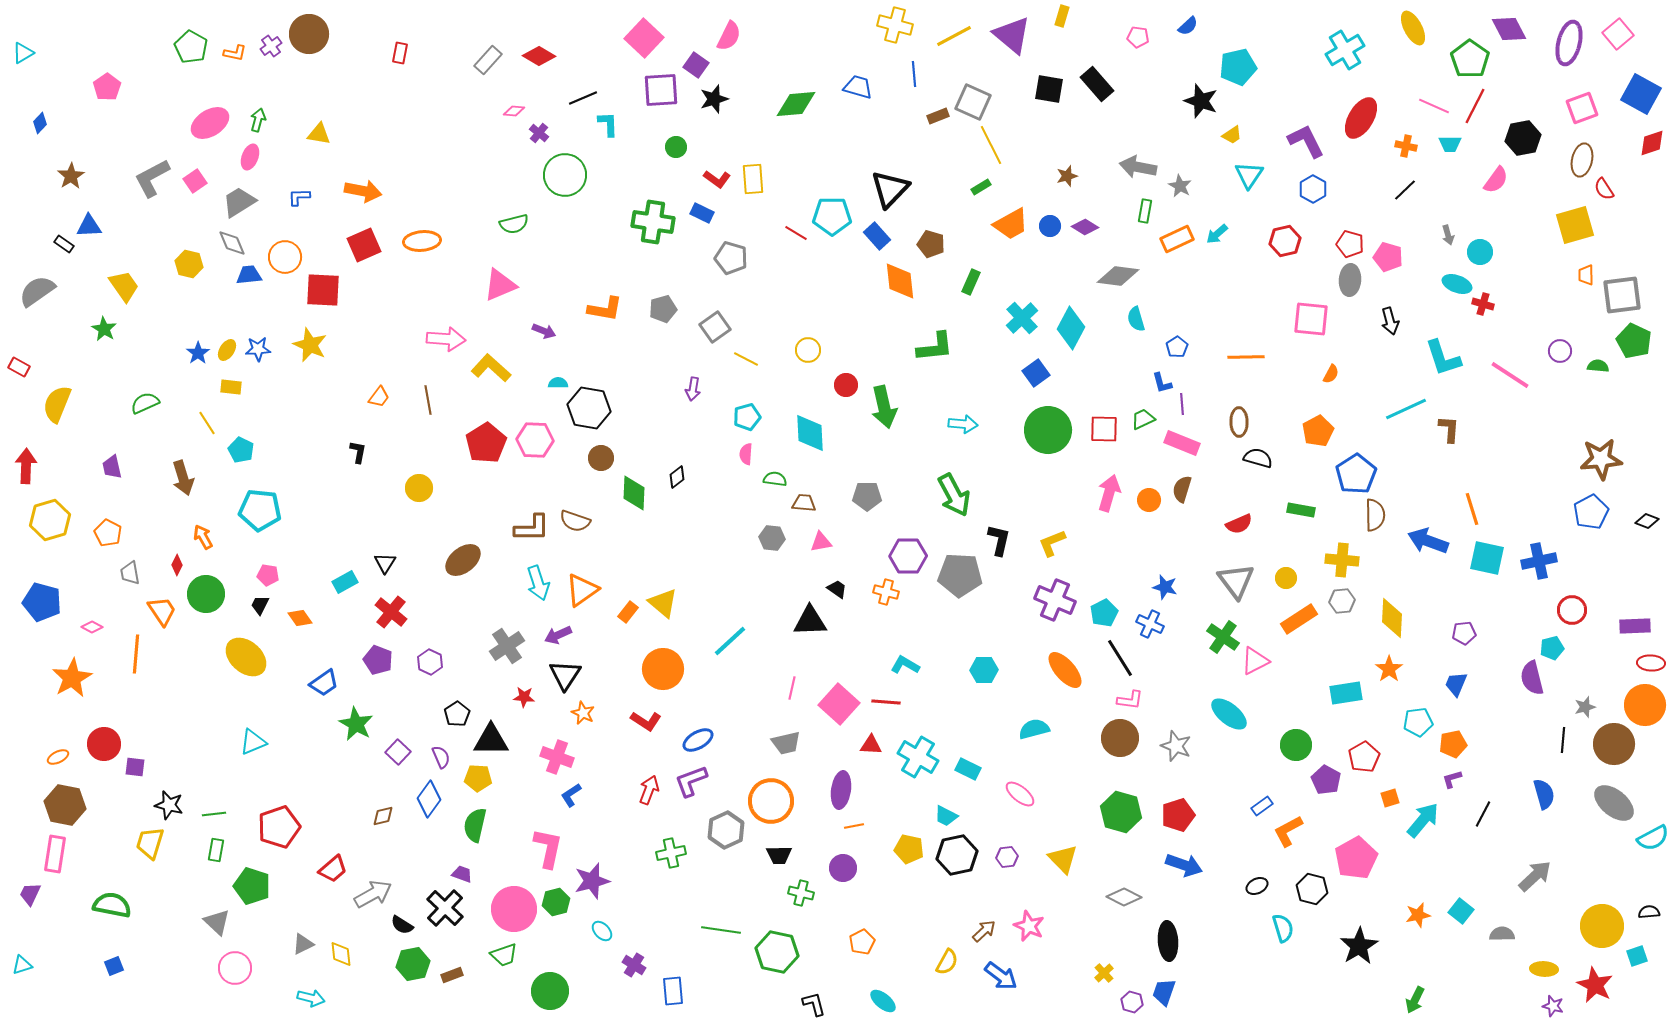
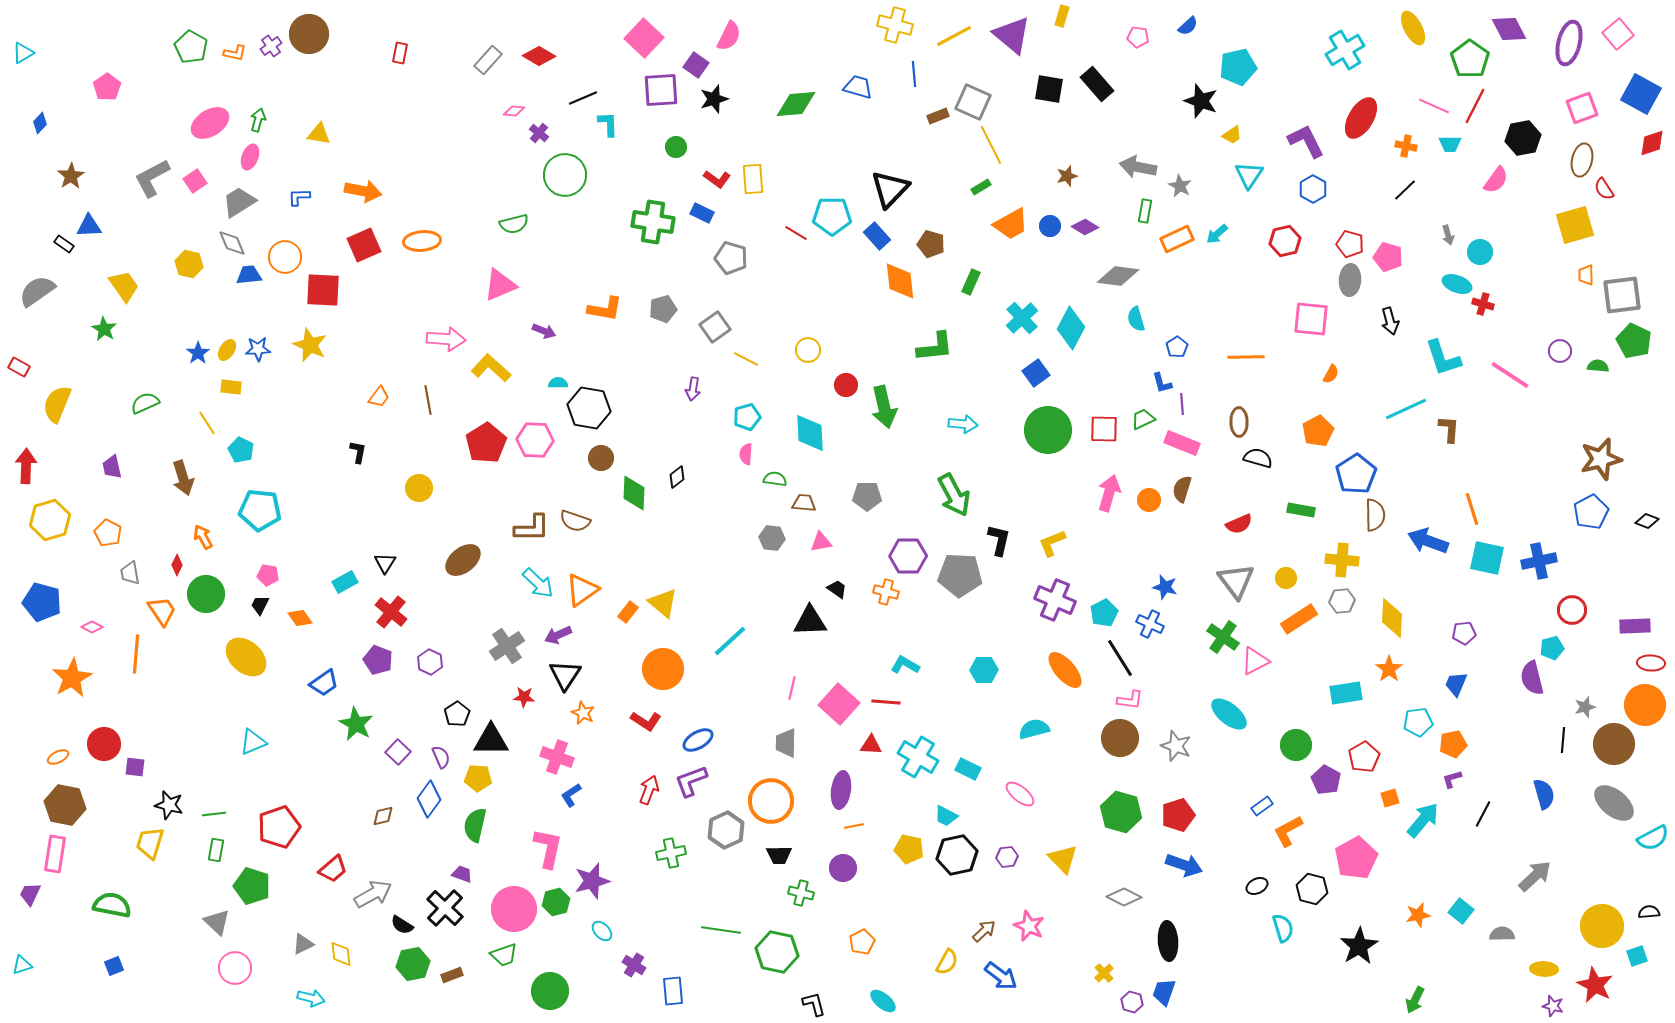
brown star at (1601, 459): rotated 9 degrees counterclockwise
cyan arrow at (538, 583): rotated 28 degrees counterclockwise
gray trapezoid at (786, 743): rotated 104 degrees clockwise
